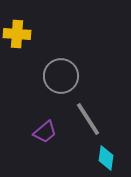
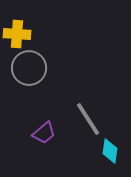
gray circle: moved 32 px left, 8 px up
purple trapezoid: moved 1 px left, 1 px down
cyan diamond: moved 4 px right, 7 px up
